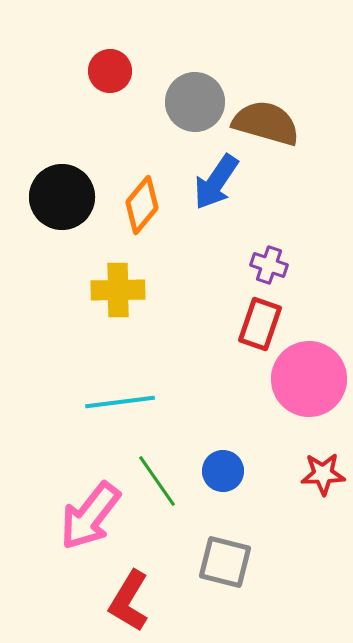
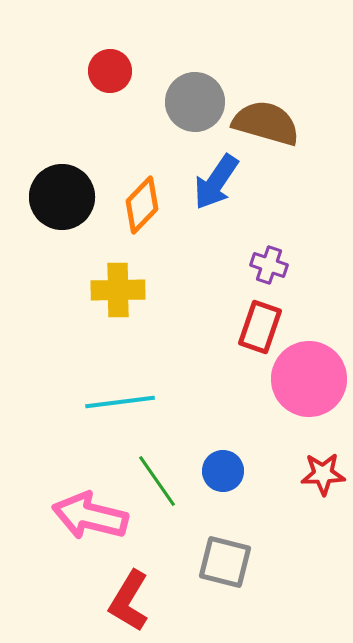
orange diamond: rotated 4 degrees clockwise
red rectangle: moved 3 px down
pink arrow: rotated 66 degrees clockwise
